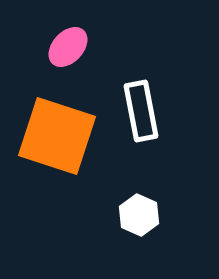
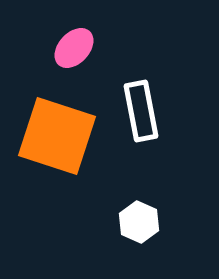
pink ellipse: moved 6 px right, 1 px down
white hexagon: moved 7 px down
